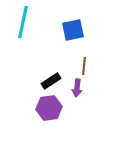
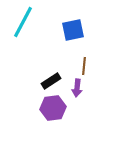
cyan line: rotated 16 degrees clockwise
purple hexagon: moved 4 px right
